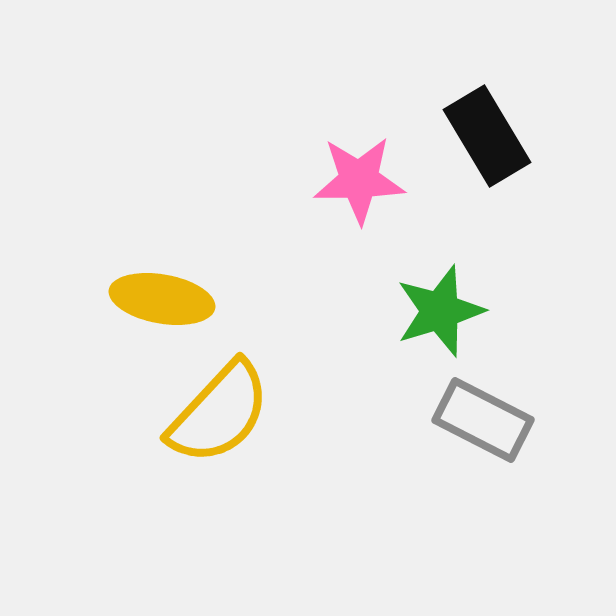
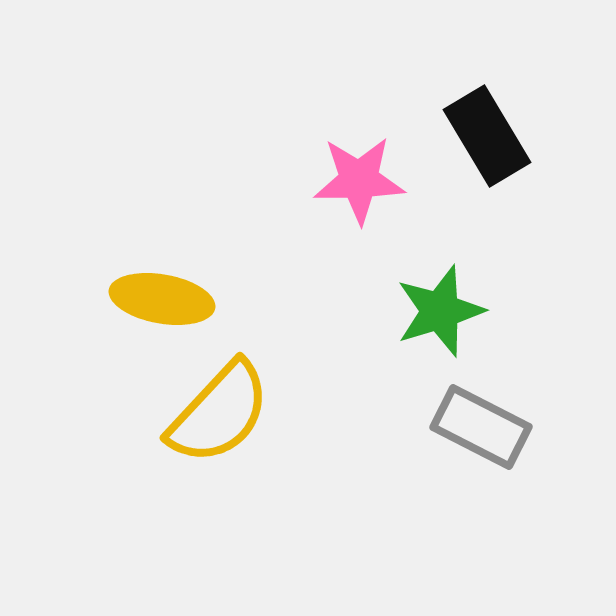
gray rectangle: moved 2 px left, 7 px down
